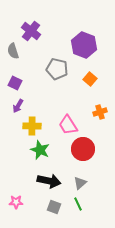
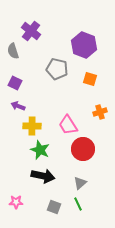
orange square: rotated 24 degrees counterclockwise
purple arrow: rotated 80 degrees clockwise
black arrow: moved 6 px left, 5 px up
